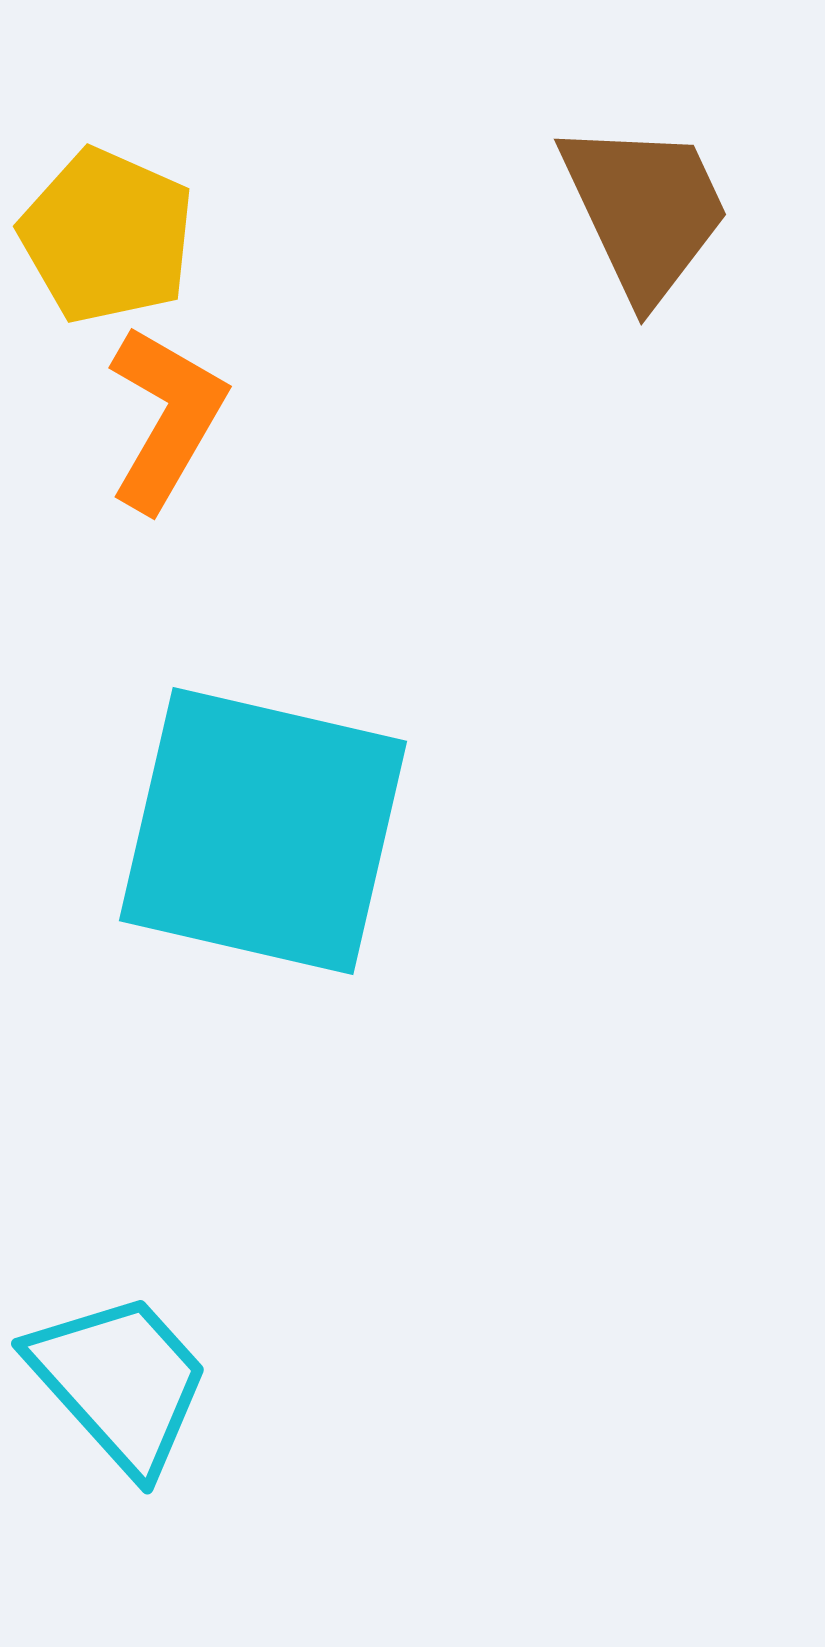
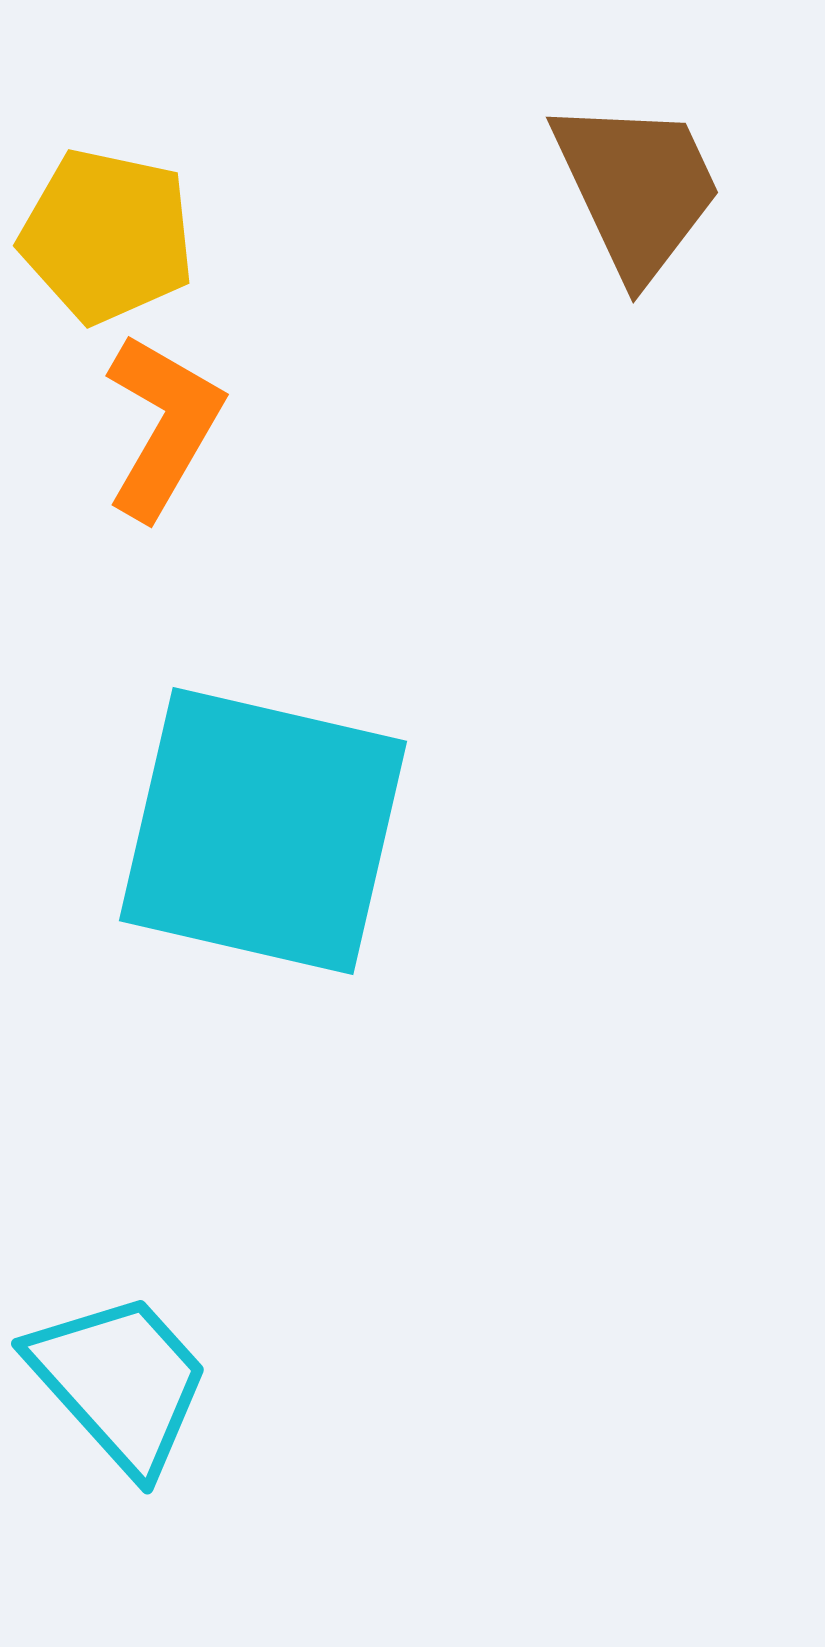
brown trapezoid: moved 8 px left, 22 px up
yellow pentagon: rotated 12 degrees counterclockwise
orange L-shape: moved 3 px left, 8 px down
